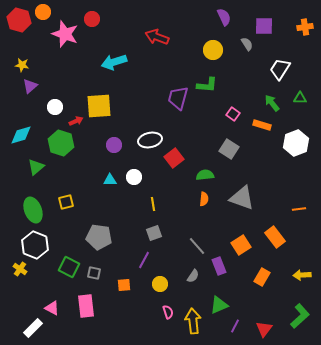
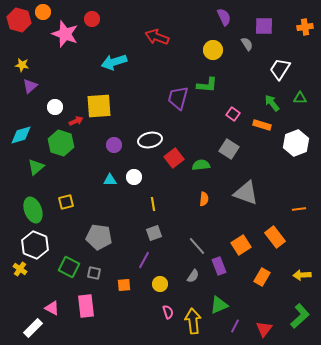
green semicircle at (205, 175): moved 4 px left, 10 px up
gray triangle at (242, 198): moved 4 px right, 5 px up
